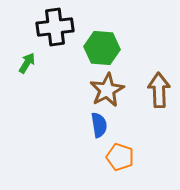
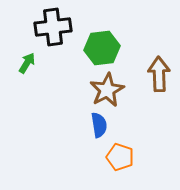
black cross: moved 2 px left
green hexagon: rotated 12 degrees counterclockwise
brown arrow: moved 16 px up
